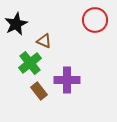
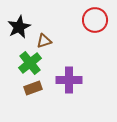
black star: moved 3 px right, 3 px down
brown triangle: rotated 42 degrees counterclockwise
purple cross: moved 2 px right
brown rectangle: moved 6 px left, 3 px up; rotated 72 degrees counterclockwise
